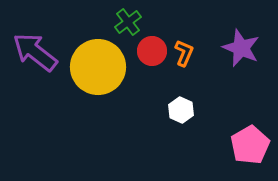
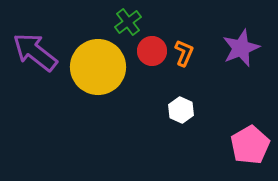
purple star: rotated 27 degrees clockwise
